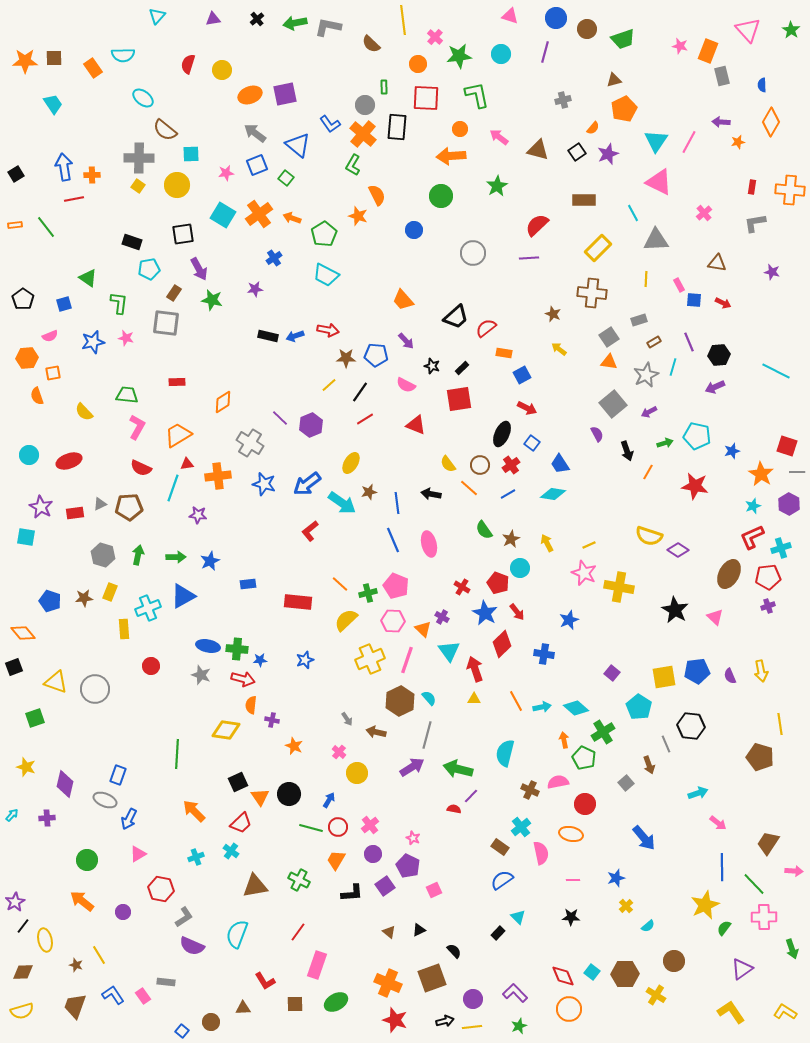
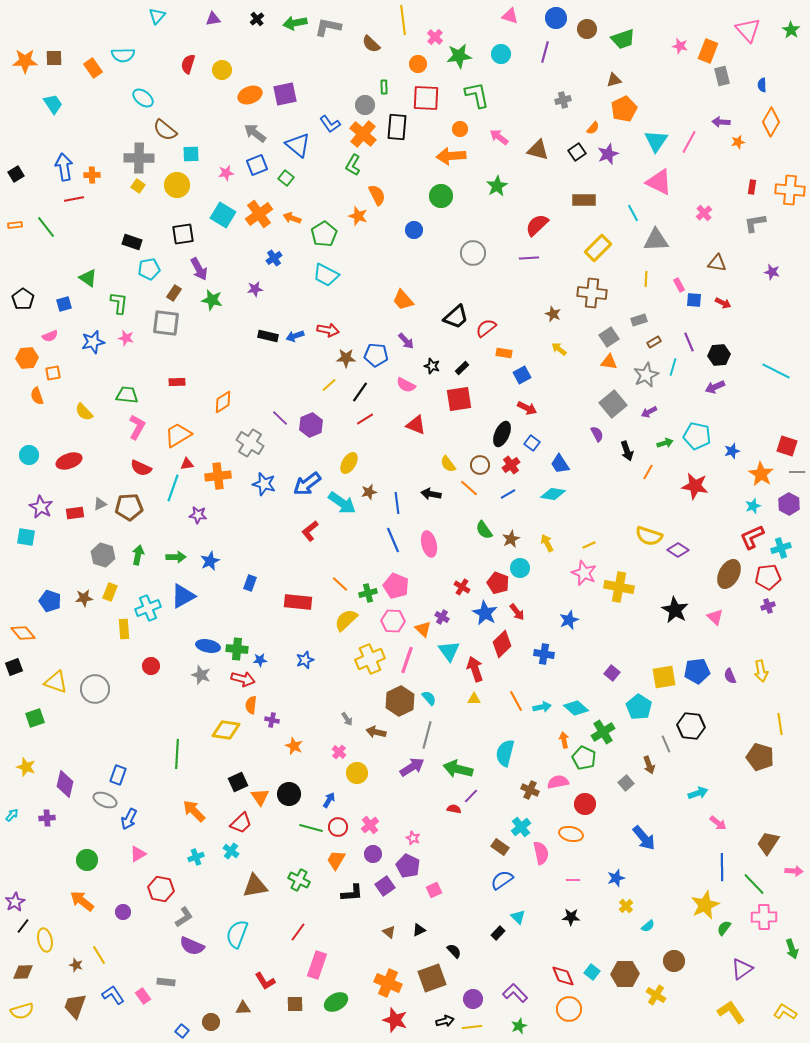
yellow ellipse at (351, 463): moved 2 px left
blue rectangle at (248, 584): moved 2 px right, 1 px up; rotated 63 degrees counterclockwise
